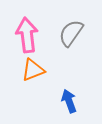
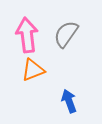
gray semicircle: moved 5 px left, 1 px down
